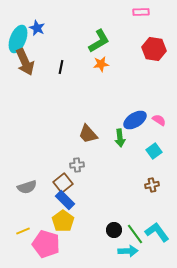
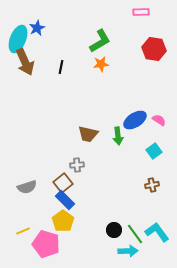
blue star: rotated 21 degrees clockwise
green L-shape: moved 1 px right
brown trapezoid: rotated 35 degrees counterclockwise
green arrow: moved 2 px left, 2 px up
